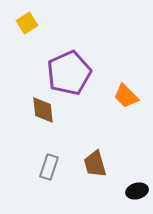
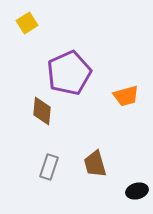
orange trapezoid: rotated 60 degrees counterclockwise
brown diamond: moved 1 px left, 1 px down; rotated 12 degrees clockwise
